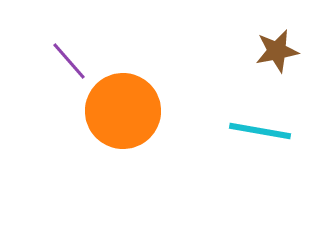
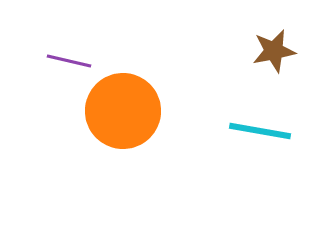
brown star: moved 3 px left
purple line: rotated 36 degrees counterclockwise
